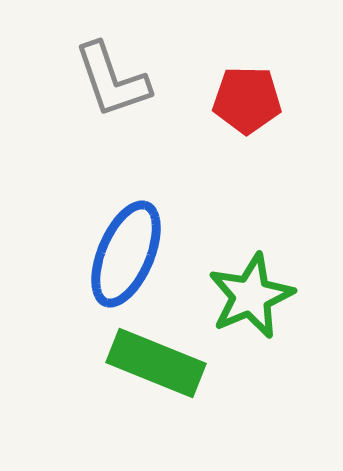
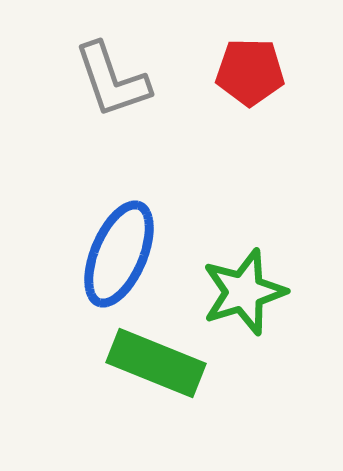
red pentagon: moved 3 px right, 28 px up
blue ellipse: moved 7 px left
green star: moved 7 px left, 4 px up; rotated 6 degrees clockwise
